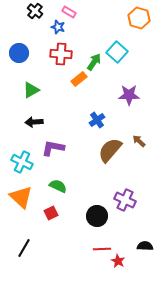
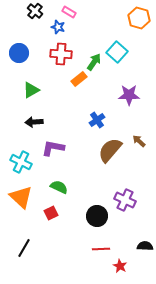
cyan cross: moved 1 px left
green semicircle: moved 1 px right, 1 px down
red line: moved 1 px left
red star: moved 2 px right, 5 px down
